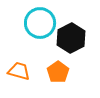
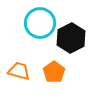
orange pentagon: moved 4 px left
